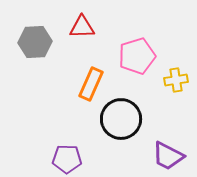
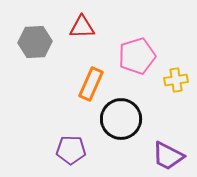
purple pentagon: moved 4 px right, 9 px up
